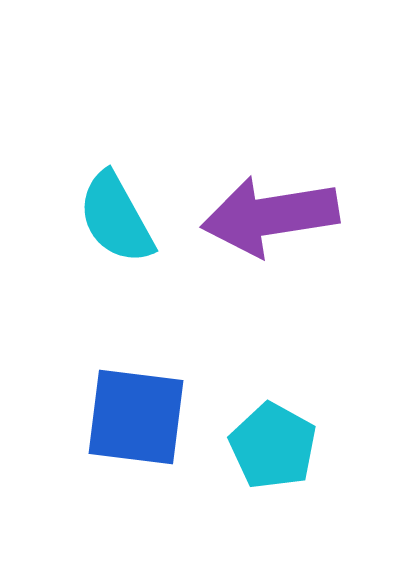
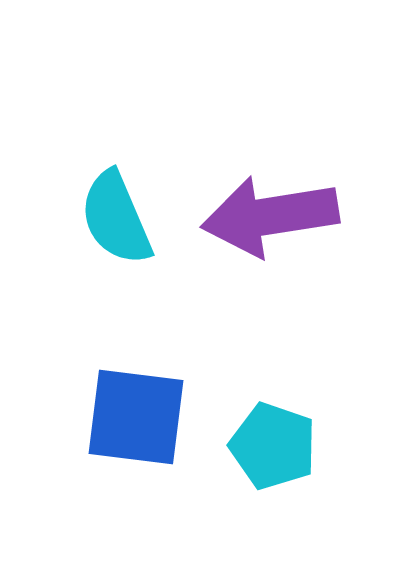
cyan semicircle: rotated 6 degrees clockwise
cyan pentagon: rotated 10 degrees counterclockwise
